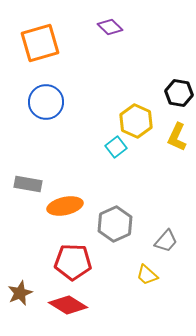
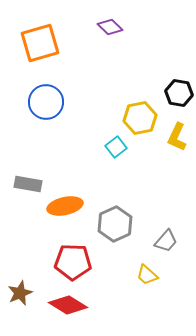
yellow hexagon: moved 4 px right, 3 px up; rotated 24 degrees clockwise
